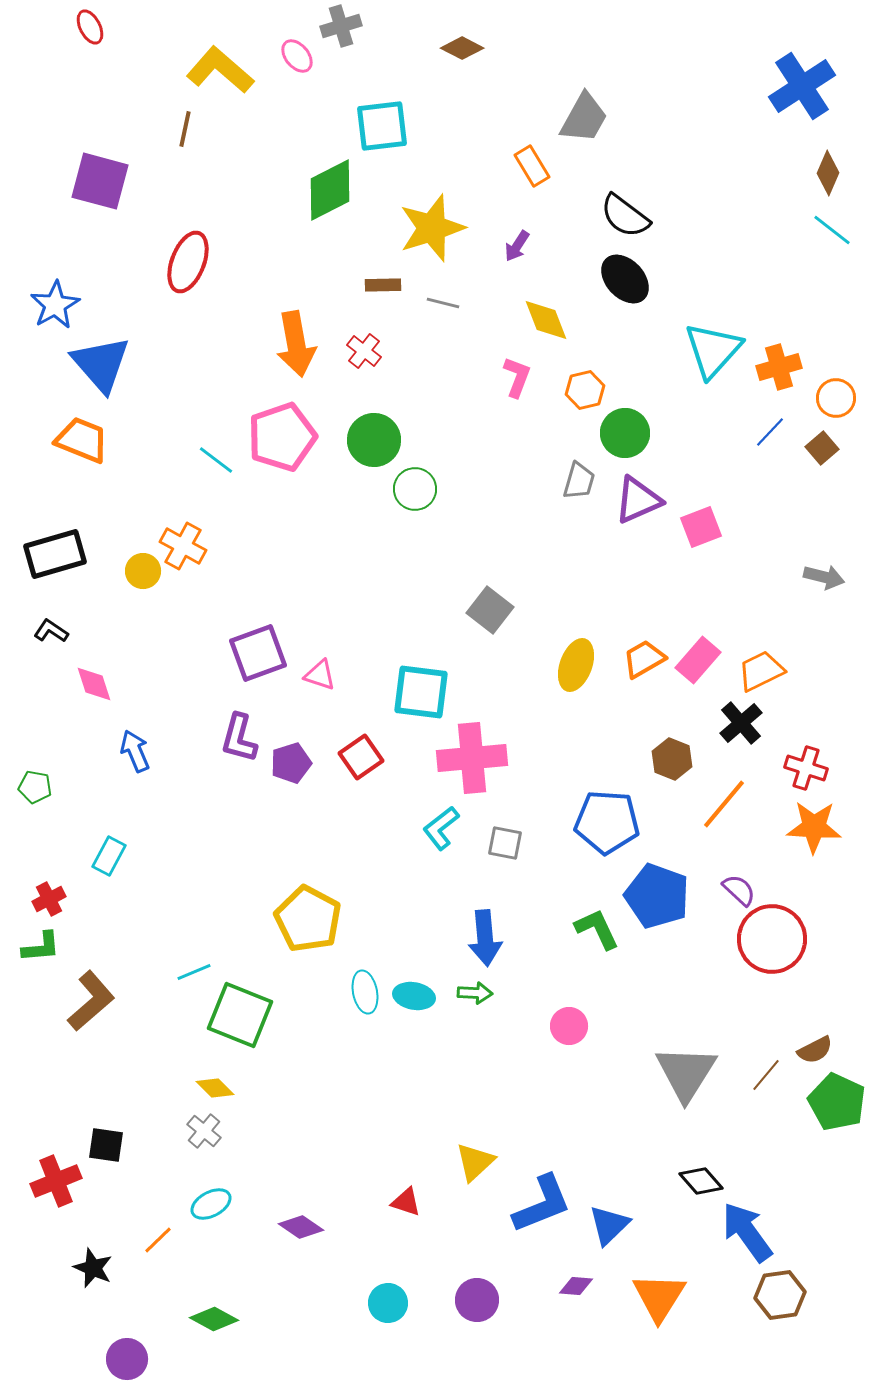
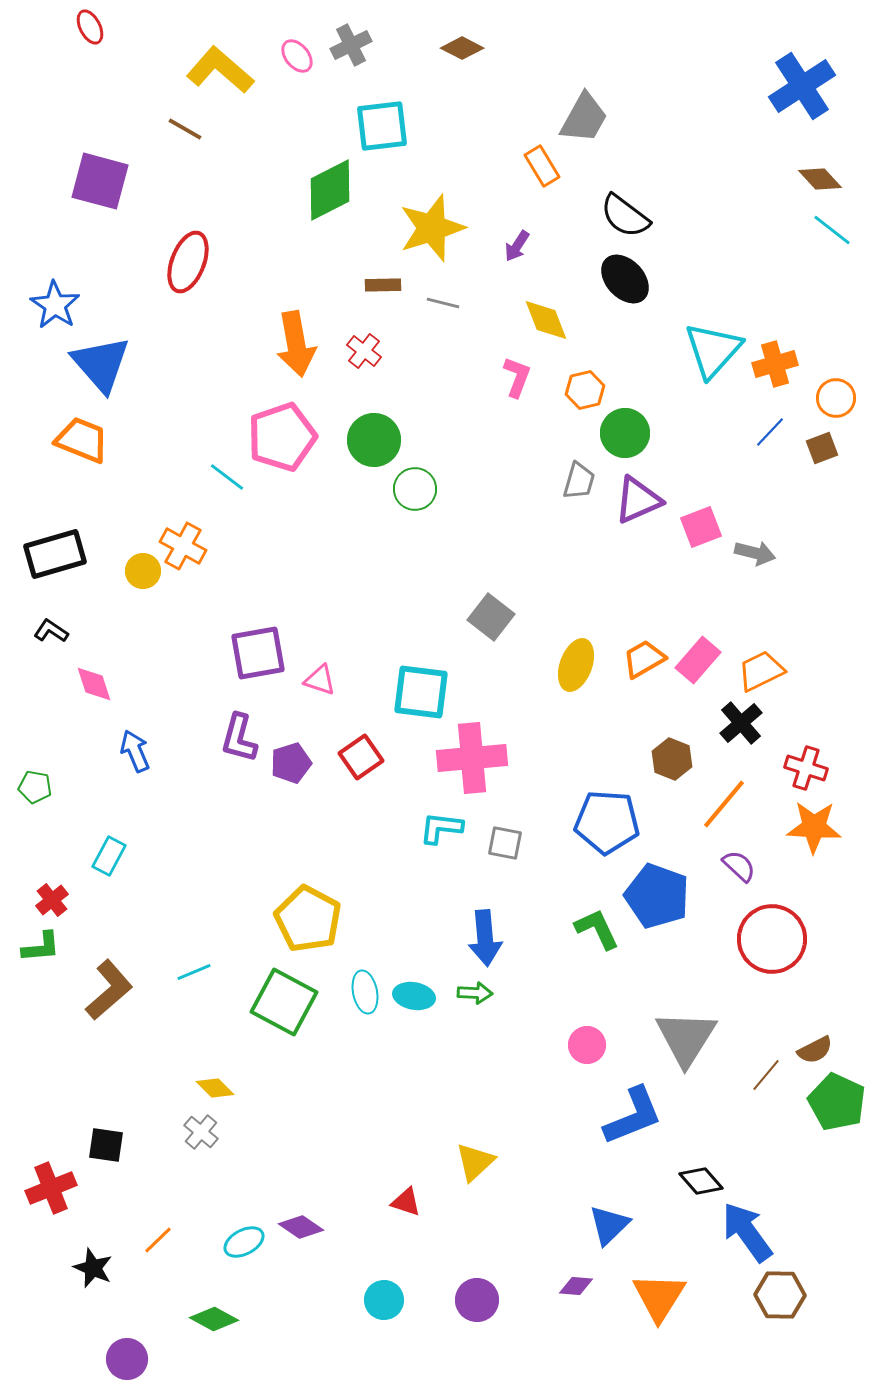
gray cross at (341, 26): moved 10 px right, 19 px down; rotated 9 degrees counterclockwise
brown line at (185, 129): rotated 72 degrees counterclockwise
orange rectangle at (532, 166): moved 10 px right
brown diamond at (828, 173): moved 8 px left, 6 px down; rotated 66 degrees counterclockwise
blue star at (55, 305): rotated 9 degrees counterclockwise
orange cross at (779, 367): moved 4 px left, 3 px up
brown square at (822, 448): rotated 20 degrees clockwise
cyan line at (216, 460): moved 11 px right, 17 px down
gray arrow at (824, 577): moved 69 px left, 24 px up
gray square at (490, 610): moved 1 px right, 7 px down
purple square at (258, 653): rotated 10 degrees clockwise
pink triangle at (320, 675): moved 5 px down
cyan L-shape at (441, 828): rotated 45 degrees clockwise
purple semicircle at (739, 890): moved 24 px up
red cross at (49, 899): moved 3 px right, 1 px down; rotated 12 degrees counterclockwise
brown L-shape at (91, 1001): moved 18 px right, 11 px up
green square at (240, 1015): moved 44 px right, 13 px up; rotated 6 degrees clockwise
pink circle at (569, 1026): moved 18 px right, 19 px down
gray triangle at (686, 1073): moved 35 px up
gray cross at (204, 1131): moved 3 px left, 1 px down
red cross at (56, 1181): moved 5 px left, 7 px down
cyan ellipse at (211, 1204): moved 33 px right, 38 px down
blue L-shape at (542, 1204): moved 91 px right, 88 px up
brown hexagon at (780, 1295): rotated 9 degrees clockwise
cyan circle at (388, 1303): moved 4 px left, 3 px up
